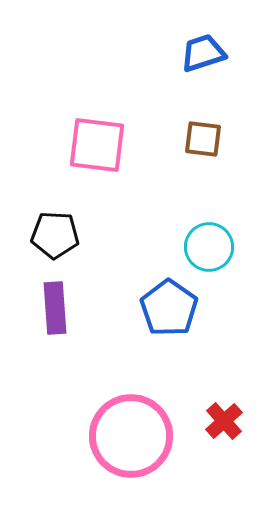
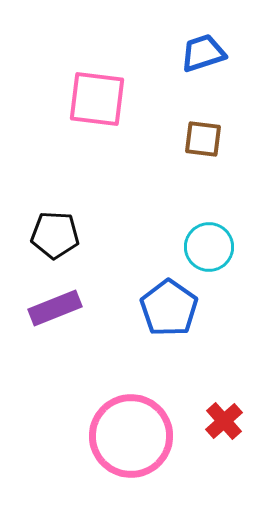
pink square: moved 46 px up
purple rectangle: rotated 72 degrees clockwise
